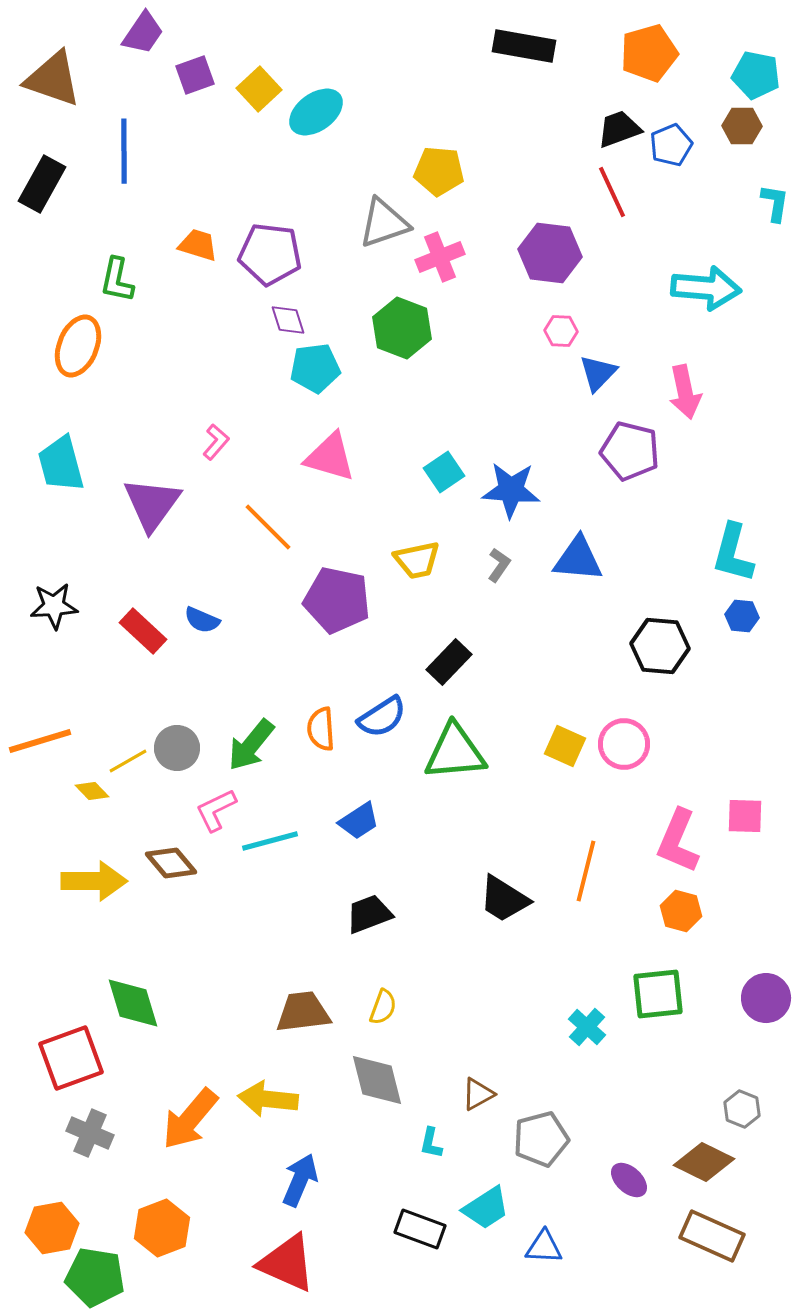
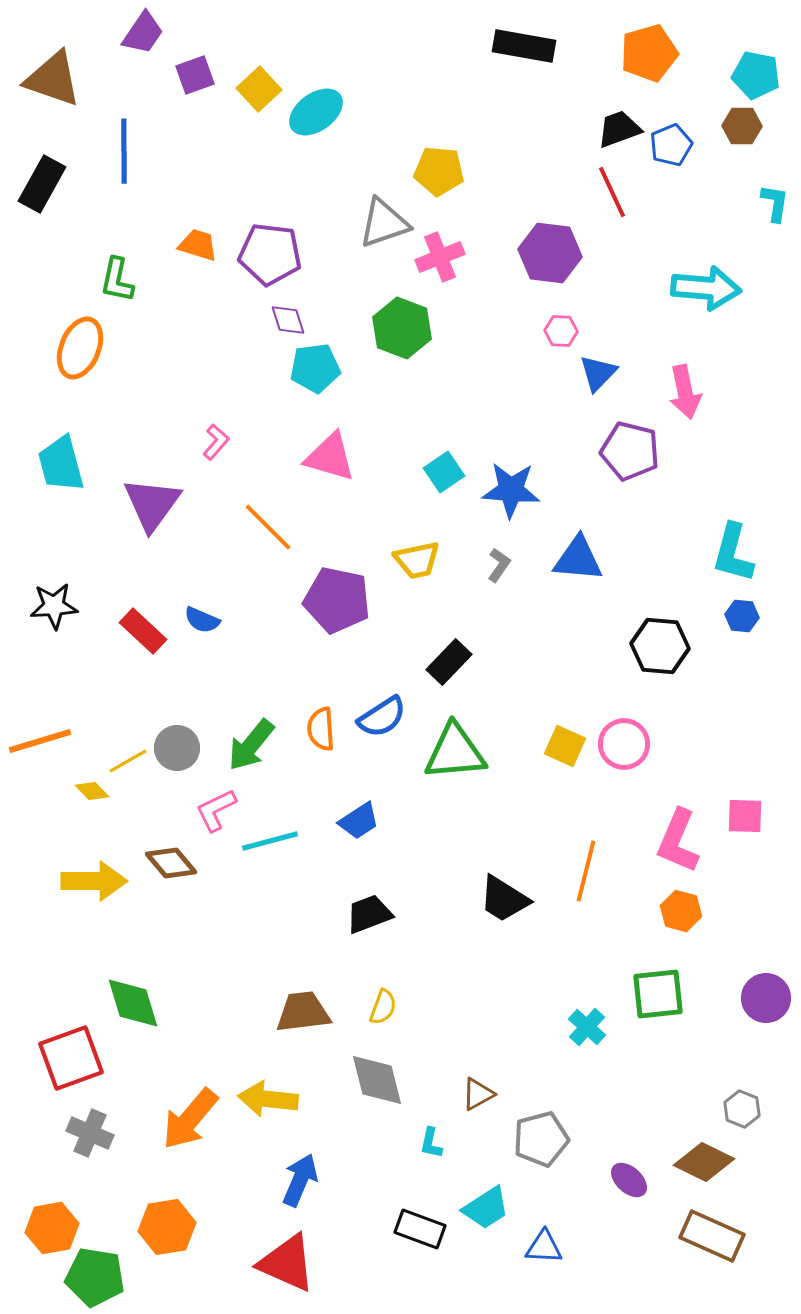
orange ellipse at (78, 346): moved 2 px right, 2 px down
orange hexagon at (162, 1228): moved 5 px right, 1 px up; rotated 12 degrees clockwise
